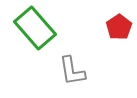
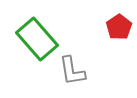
green rectangle: moved 2 px right, 11 px down
